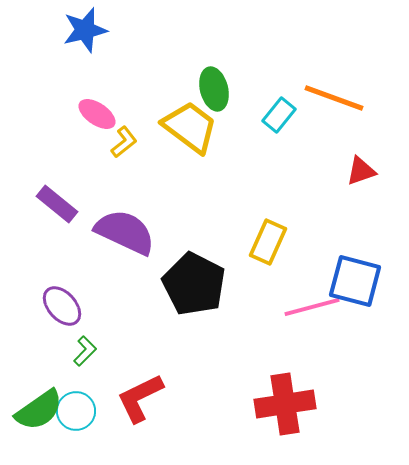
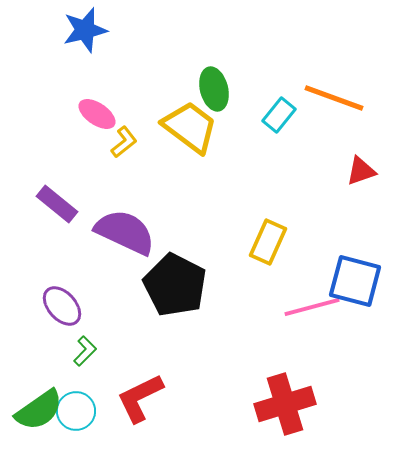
black pentagon: moved 19 px left, 1 px down
red cross: rotated 8 degrees counterclockwise
